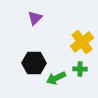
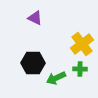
purple triangle: rotated 49 degrees counterclockwise
yellow cross: moved 2 px down
black hexagon: moved 1 px left
